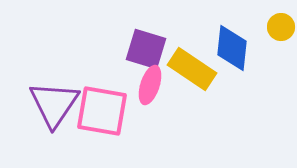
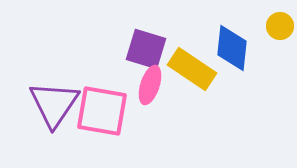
yellow circle: moved 1 px left, 1 px up
